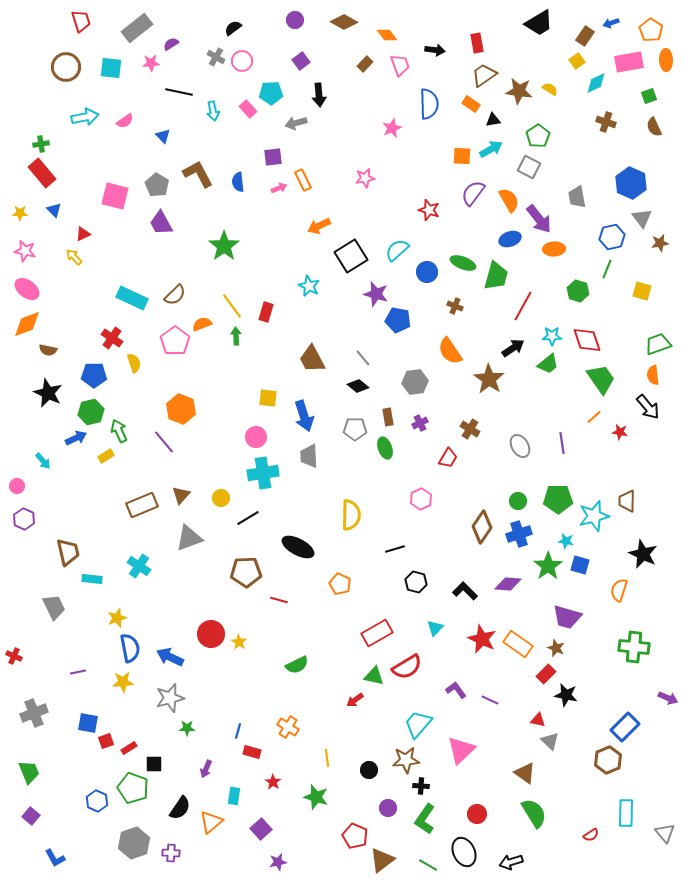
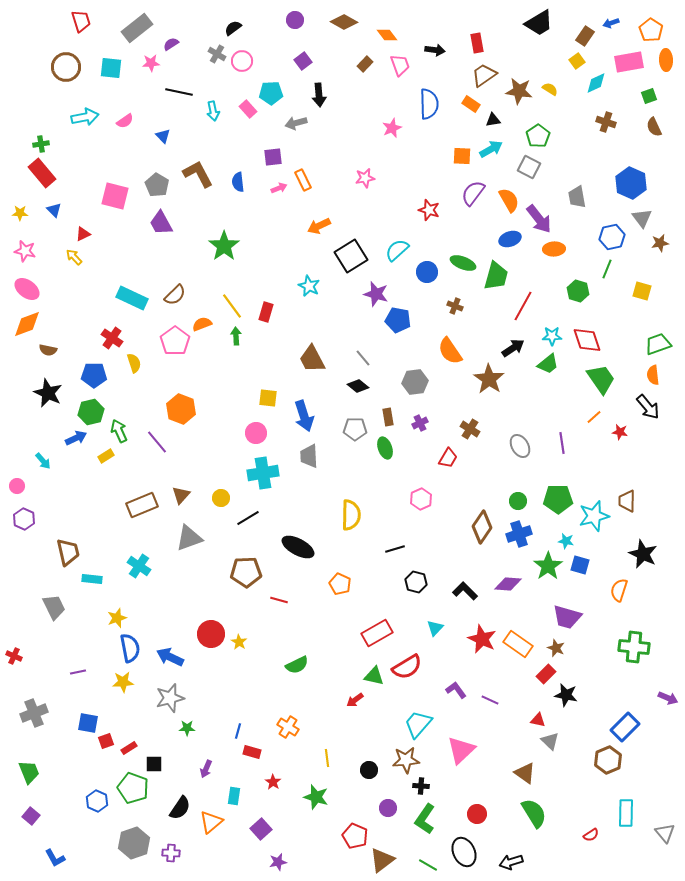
gray cross at (216, 57): moved 1 px right, 3 px up
purple square at (301, 61): moved 2 px right
pink circle at (256, 437): moved 4 px up
purple line at (164, 442): moved 7 px left
